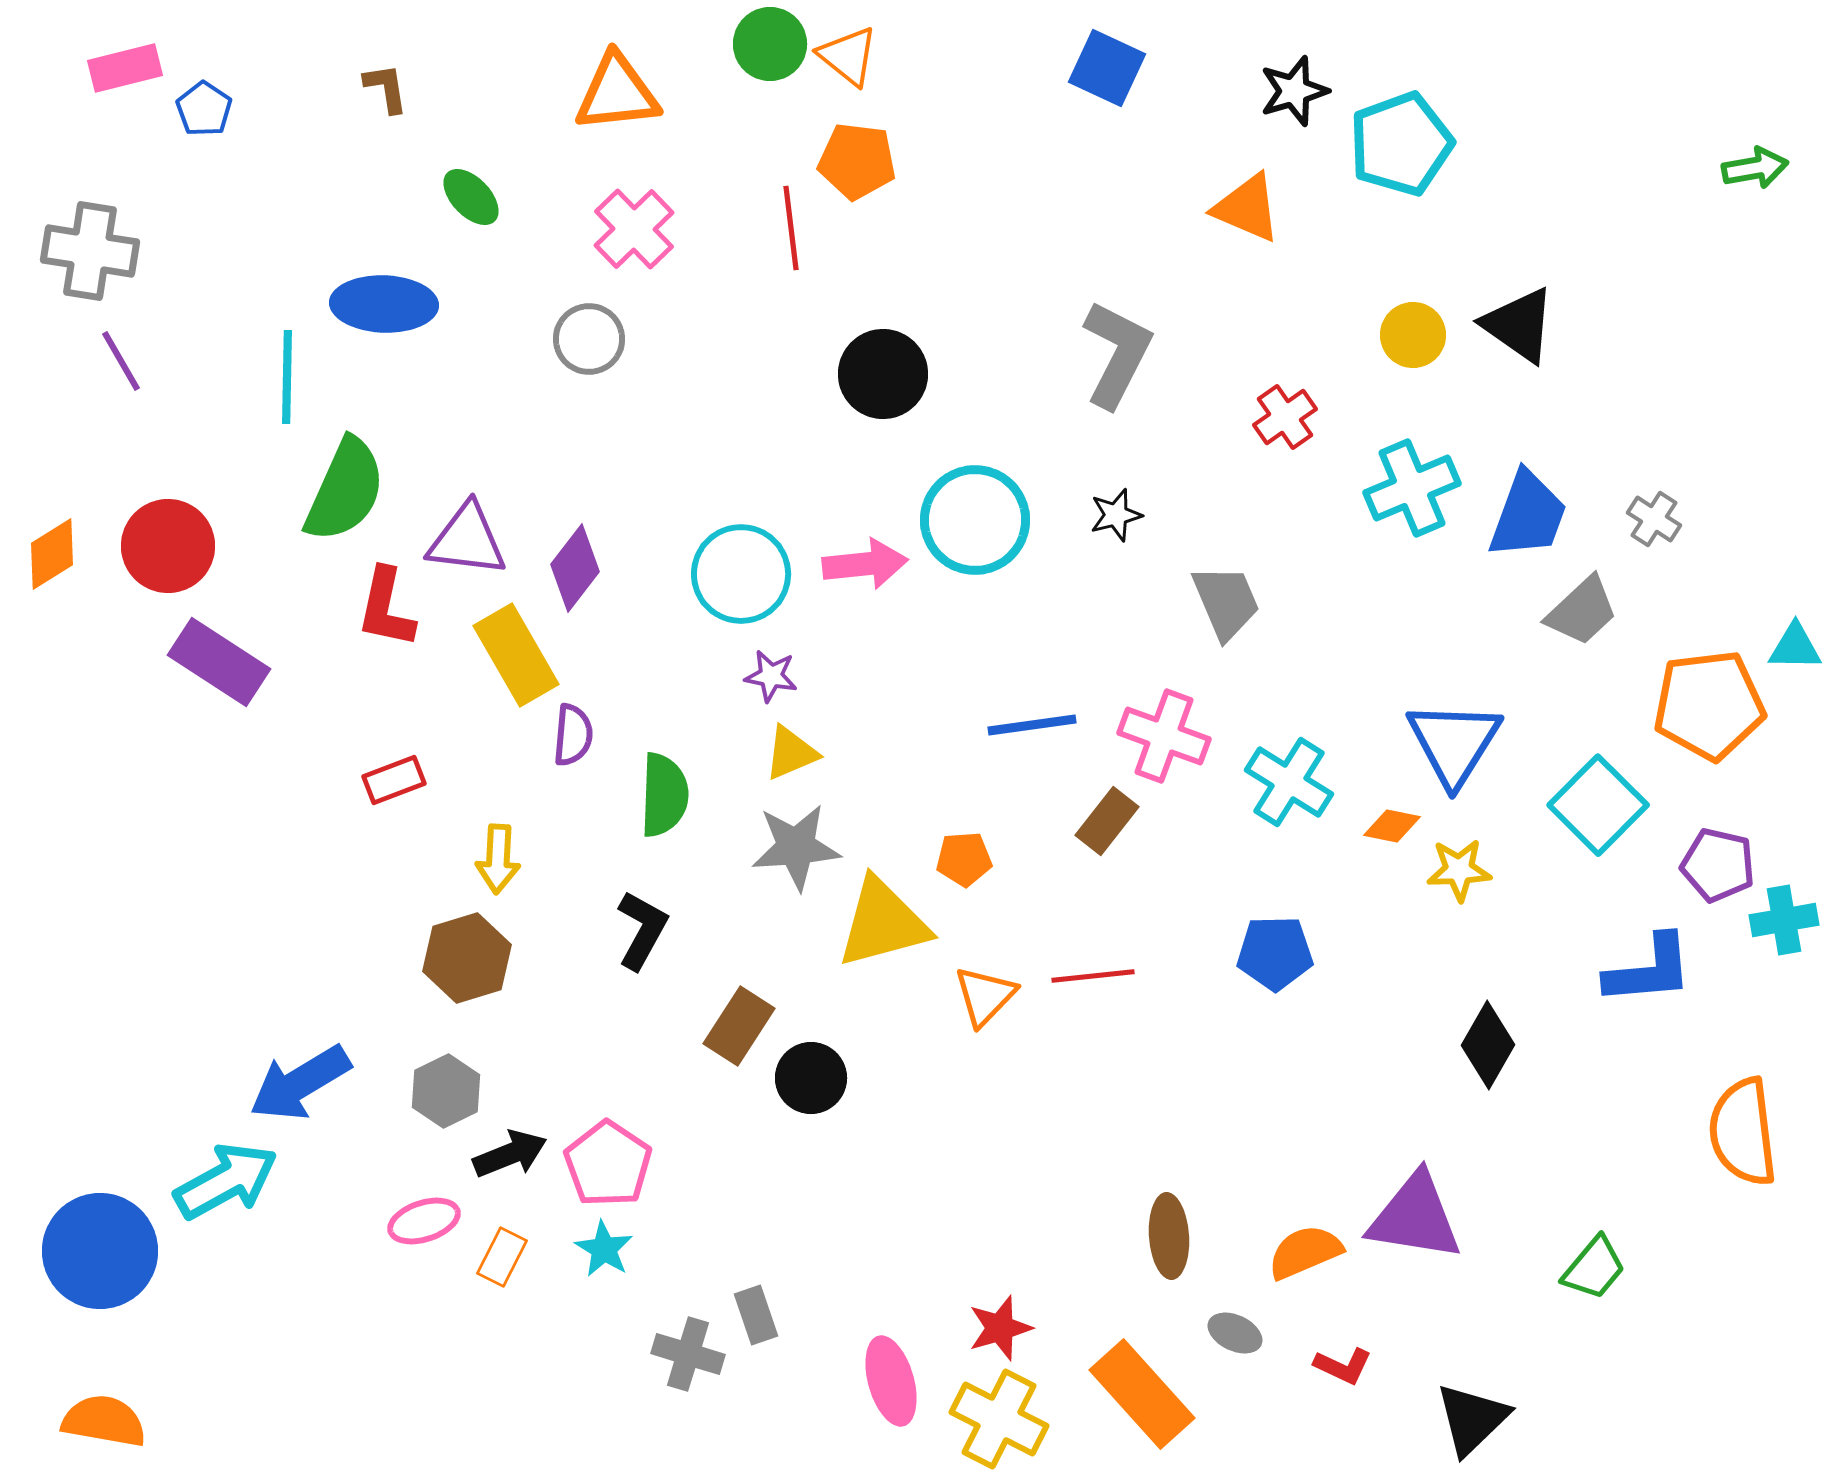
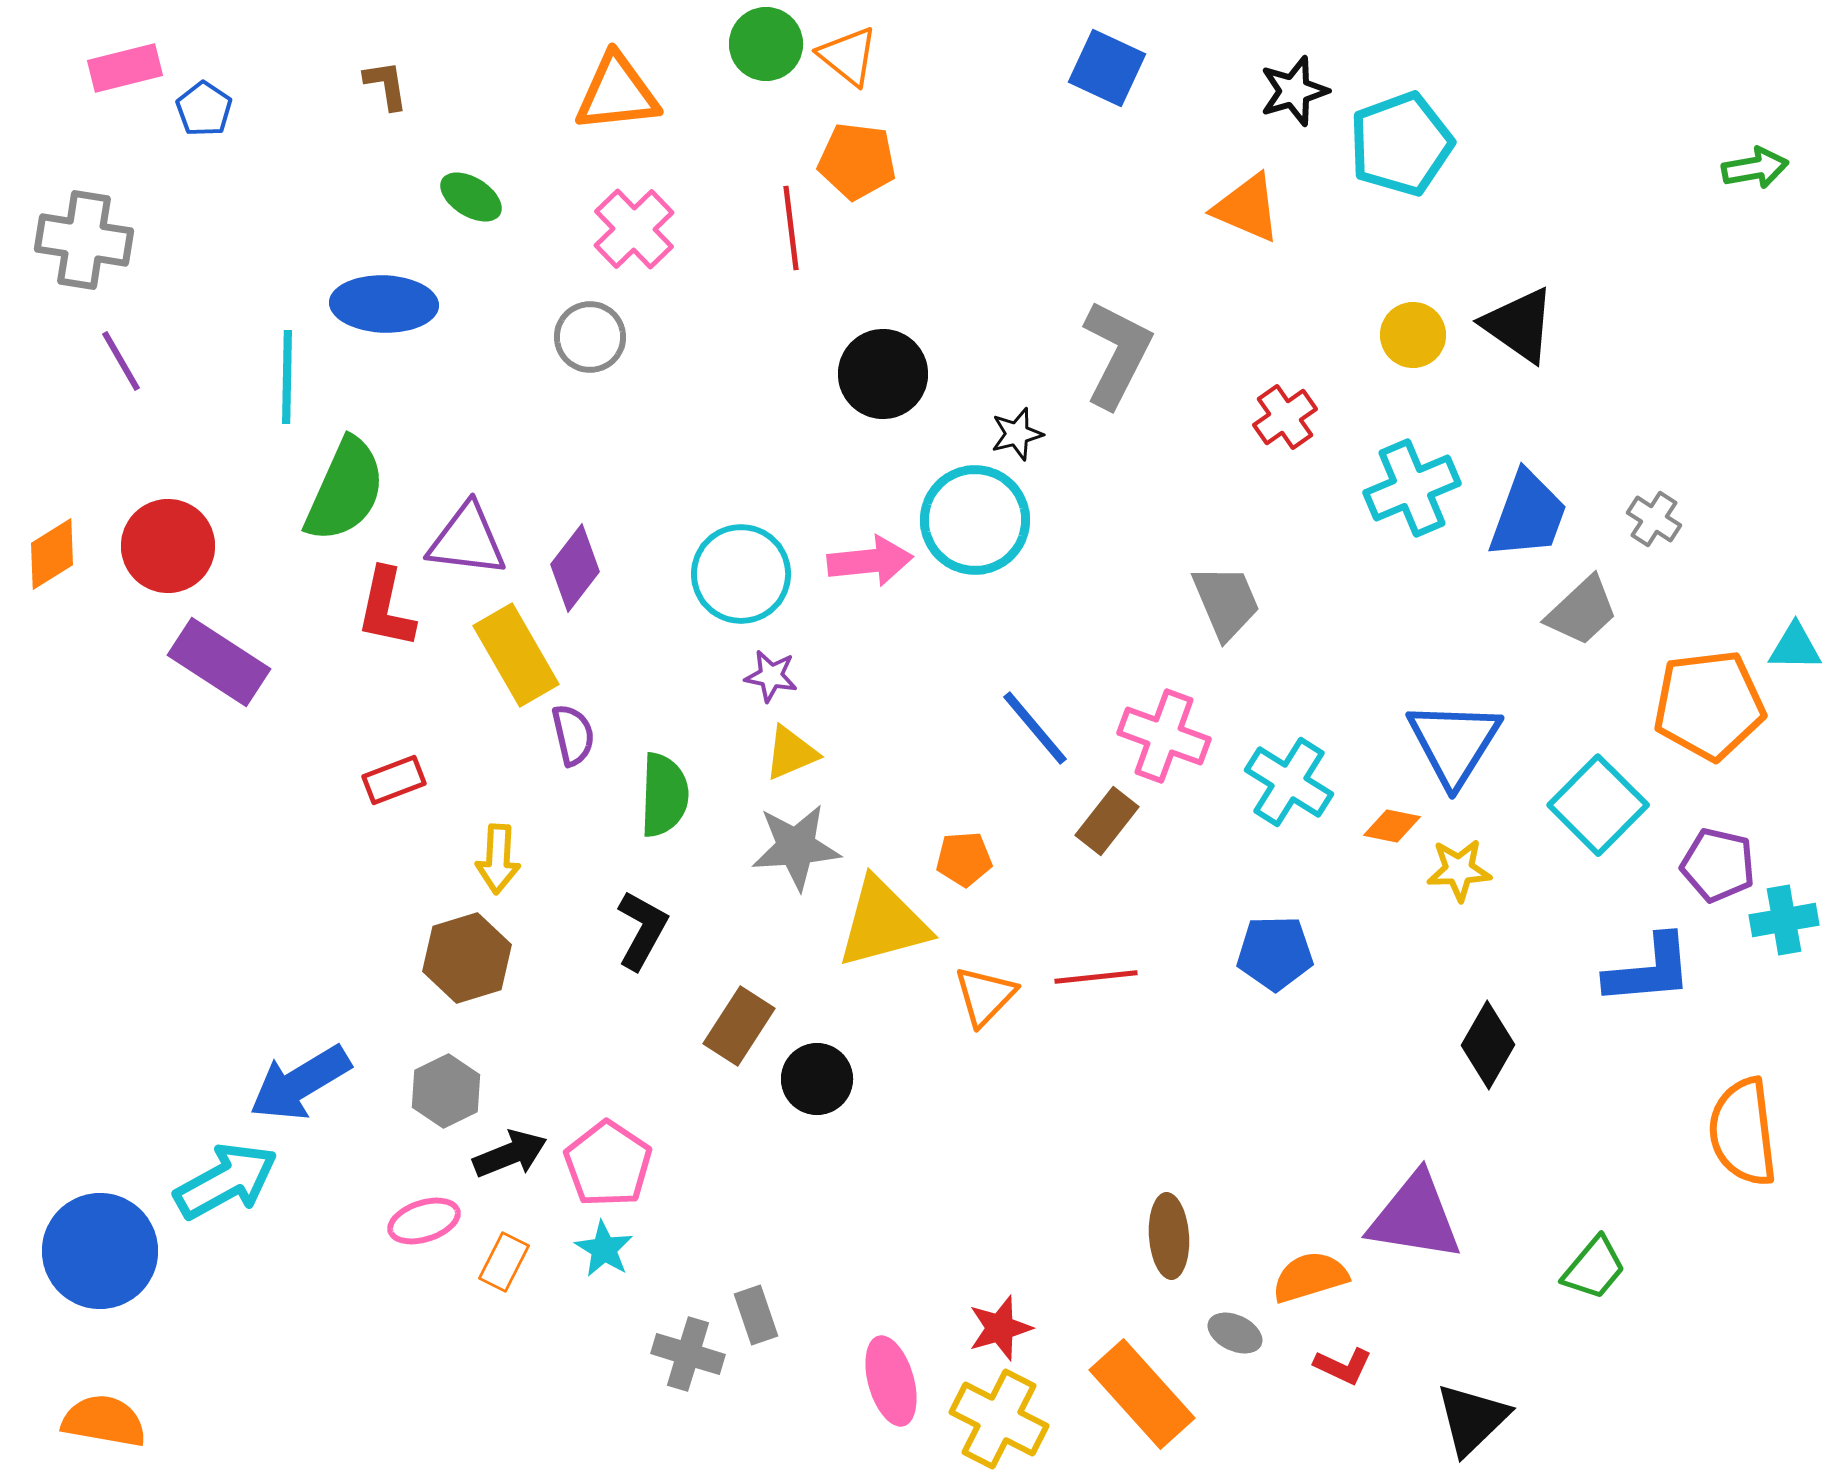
green circle at (770, 44): moved 4 px left
brown L-shape at (386, 88): moved 3 px up
green ellipse at (471, 197): rotated 14 degrees counterclockwise
gray cross at (90, 251): moved 6 px left, 11 px up
gray circle at (589, 339): moved 1 px right, 2 px up
black star at (1116, 515): moved 99 px left, 81 px up
pink arrow at (865, 564): moved 5 px right, 3 px up
blue line at (1032, 725): moved 3 px right, 3 px down; rotated 58 degrees clockwise
purple semicircle at (573, 735): rotated 18 degrees counterclockwise
red line at (1093, 976): moved 3 px right, 1 px down
black circle at (811, 1078): moved 6 px right, 1 px down
orange semicircle at (1305, 1252): moved 5 px right, 25 px down; rotated 6 degrees clockwise
orange rectangle at (502, 1257): moved 2 px right, 5 px down
